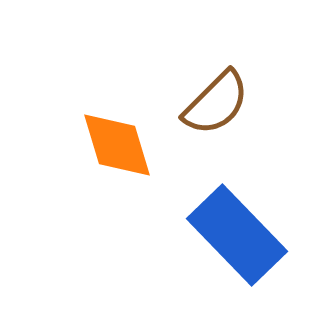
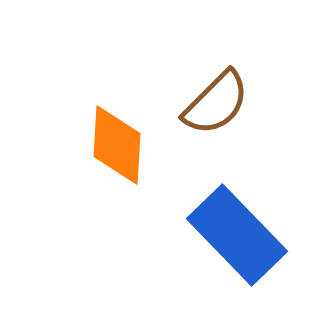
orange diamond: rotated 20 degrees clockwise
